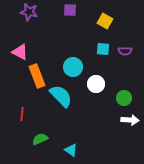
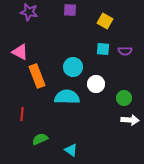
cyan semicircle: moved 6 px right, 1 px down; rotated 45 degrees counterclockwise
